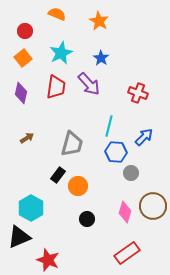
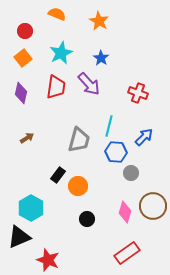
gray trapezoid: moved 7 px right, 4 px up
